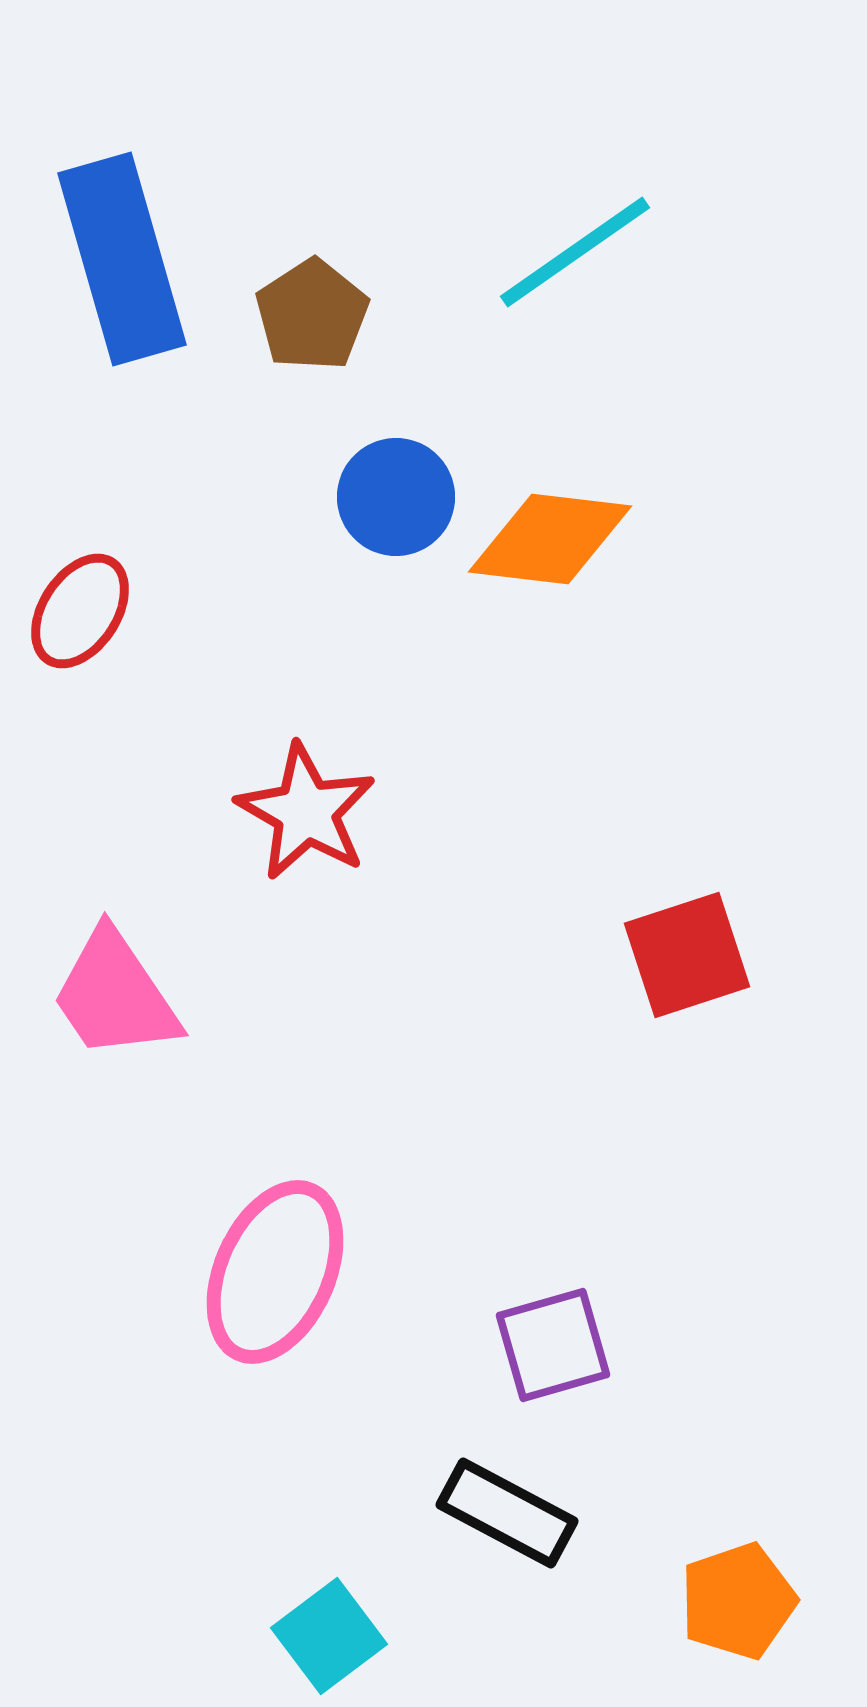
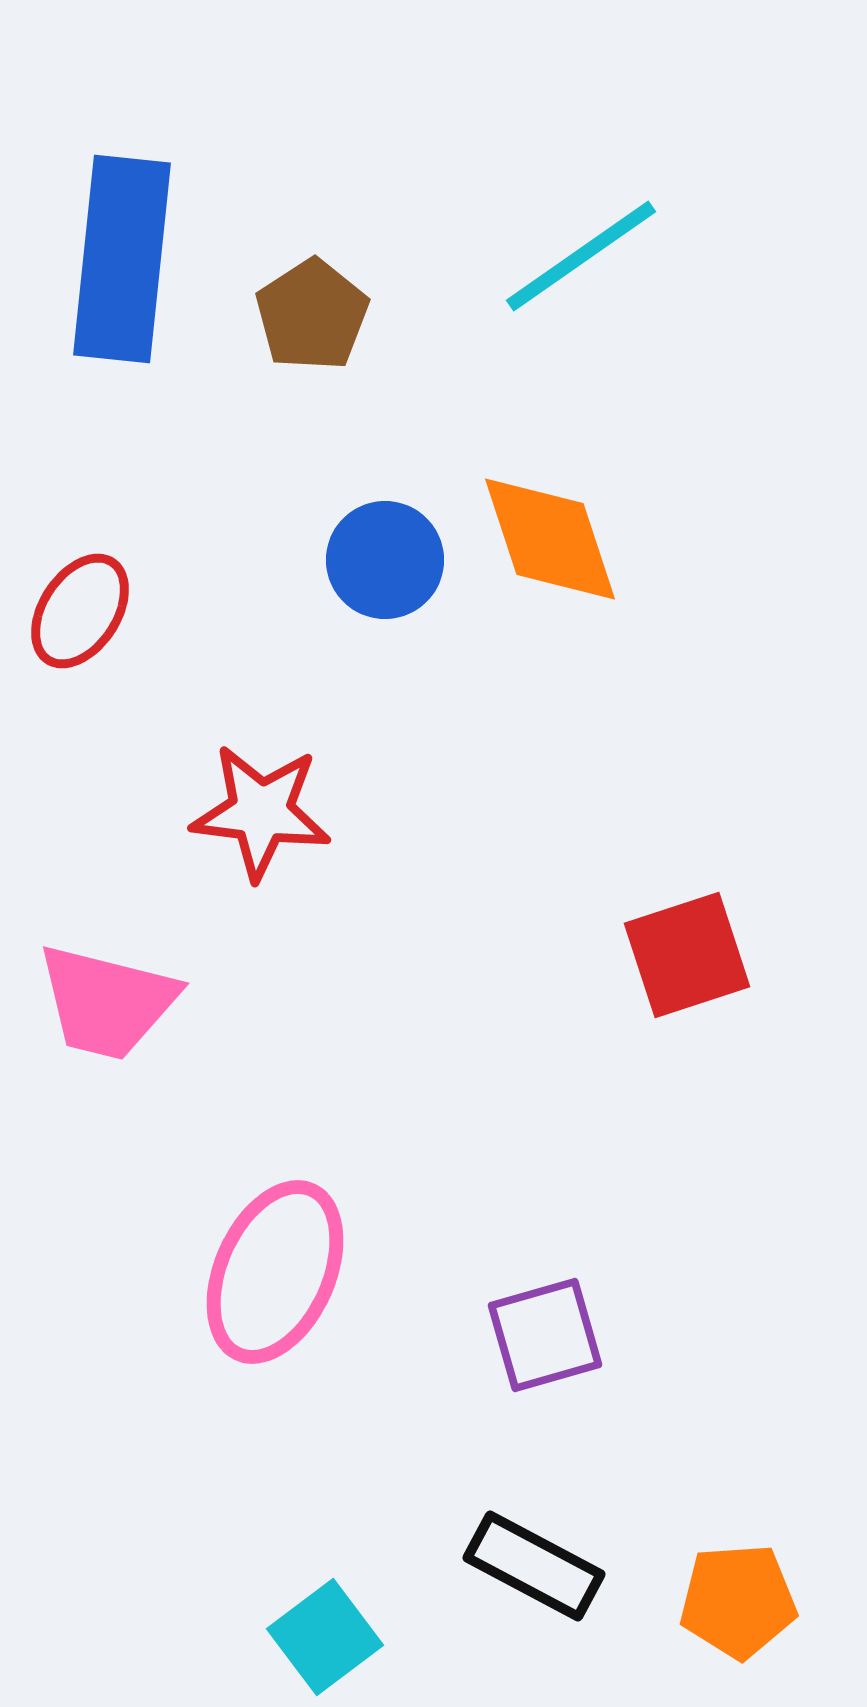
cyan line: moved 6 px right, 4 px down
blue rectangle: rotated 22 degrees clockwise
blue circle: moved 11 px left, 63 px down
orange diamond: rotated 65 degrees clockwise
red star: moved 45 px left; rotated 23 degrees counterclockwise
pink trapezoid: moved 8 px left, 7 px down; rotated 42 degrees counterclockwise
purple square: moved 8 px left, 10 px up
black rectangle: moved 27 px right, 53 px down
orange pentagon: rotated 15 degrees clockwise
cyan square: moved 4 px left, 1 px down
